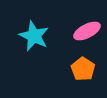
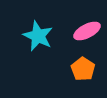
cyan star: moved 4 px right
